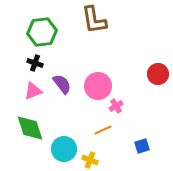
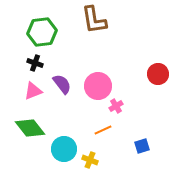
green diamond: rotated 20 degrees counterclockwise
